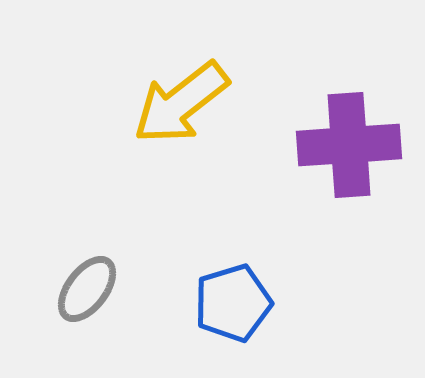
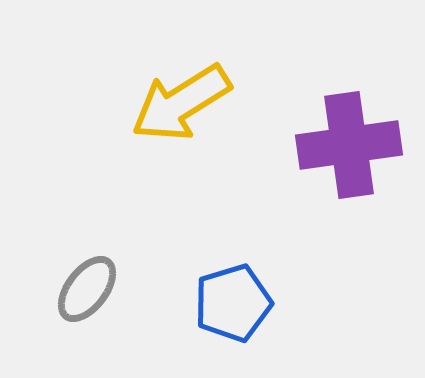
yellow arrow: rotated 6 degrees clockwise
purple cross: rotated 4 degrees counterclockwise
